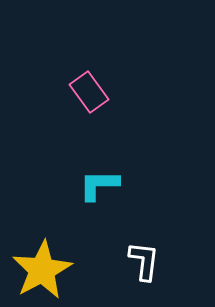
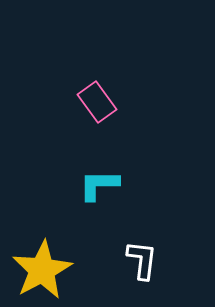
pink rectangle: moved 8 px right, 10 px down
white L-shape: moved 2 px left, 1 px up
